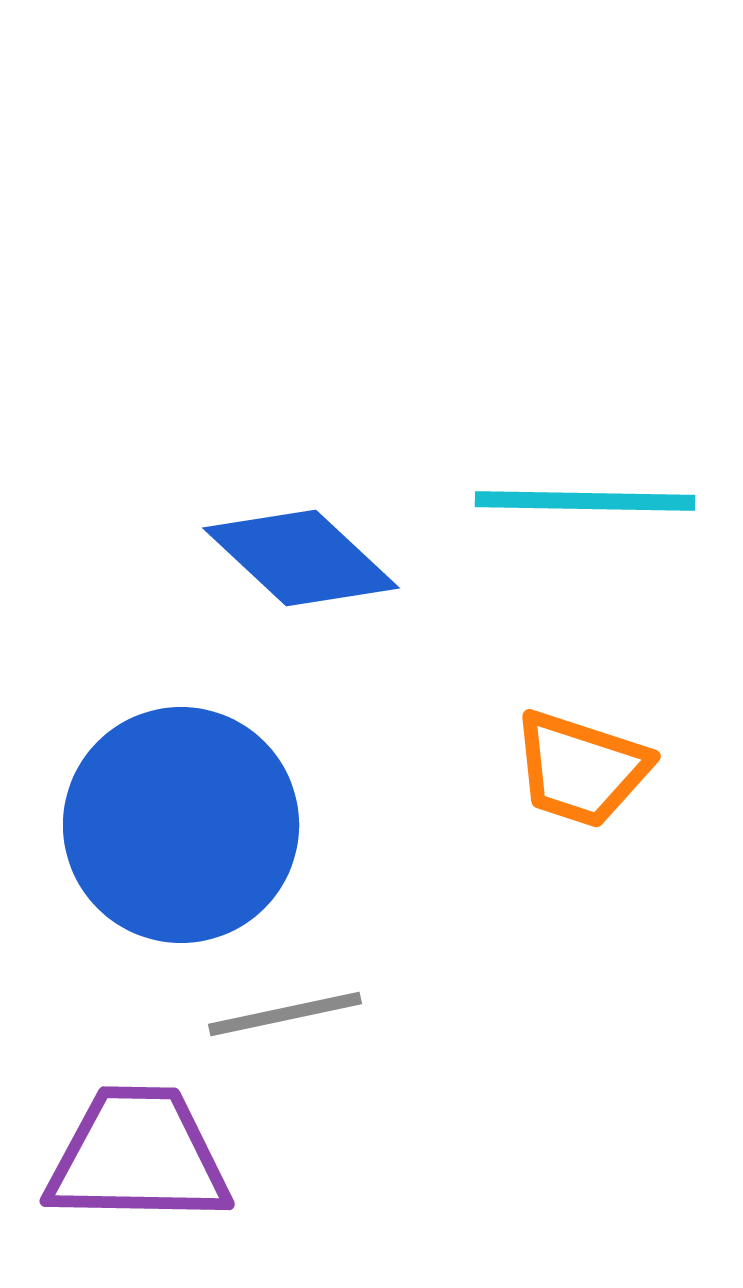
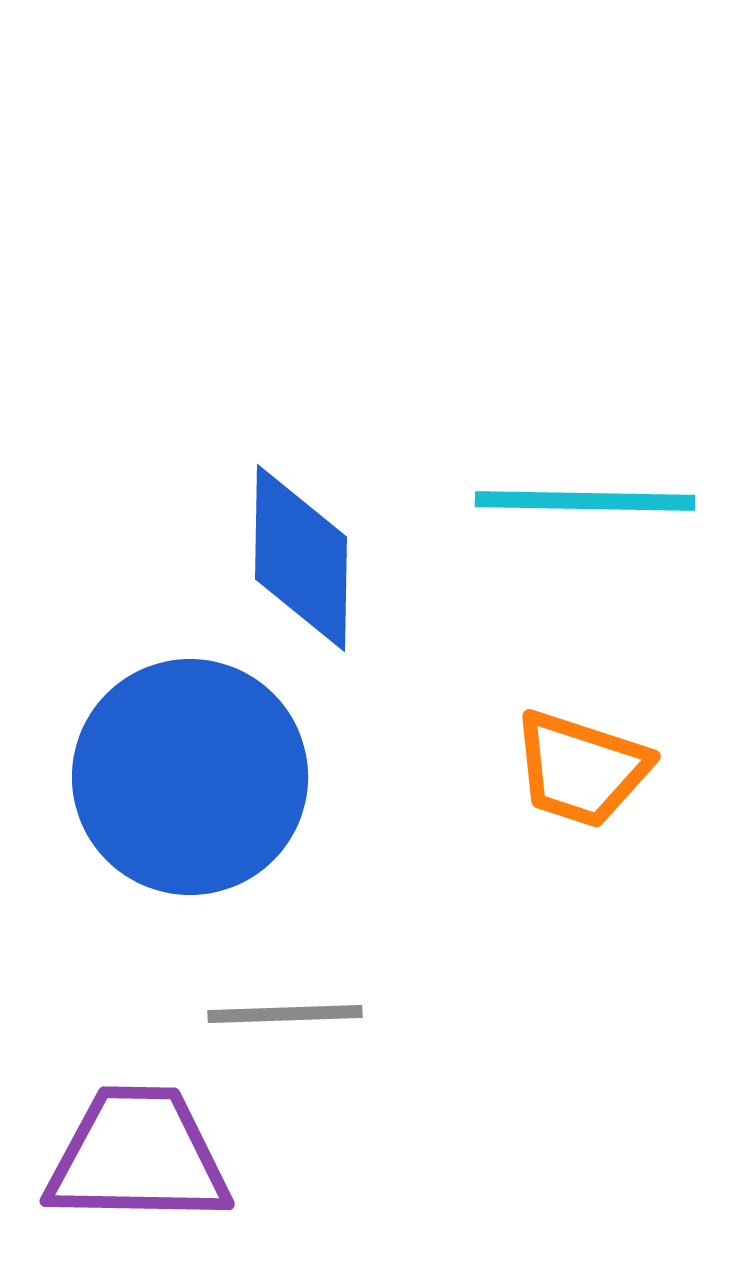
blue diamond: rotated 48 degrees clockwise
blue circle: moved 9 px right, 48 px up
gray line: rotated 10 degrees clockwise
